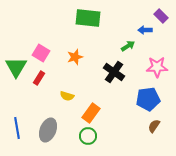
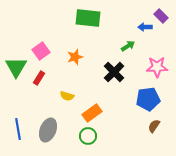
blue arrow: moved 3 px up
pink square: moved 2 px up; rotated 24 degrees clockwise
black cross: rotated 10 degrees clockwise
orange rectangle: moved 1 px right; rotated 18 degrees clockwise
blue line: moved 1 px right, 1 px down
